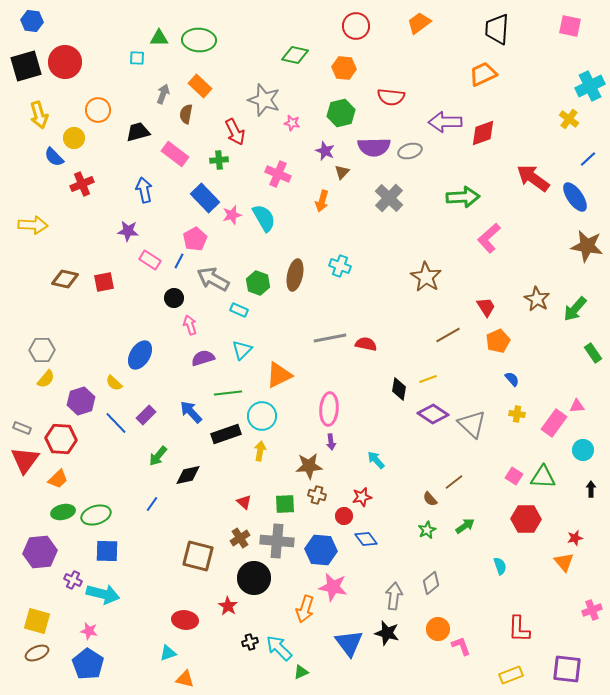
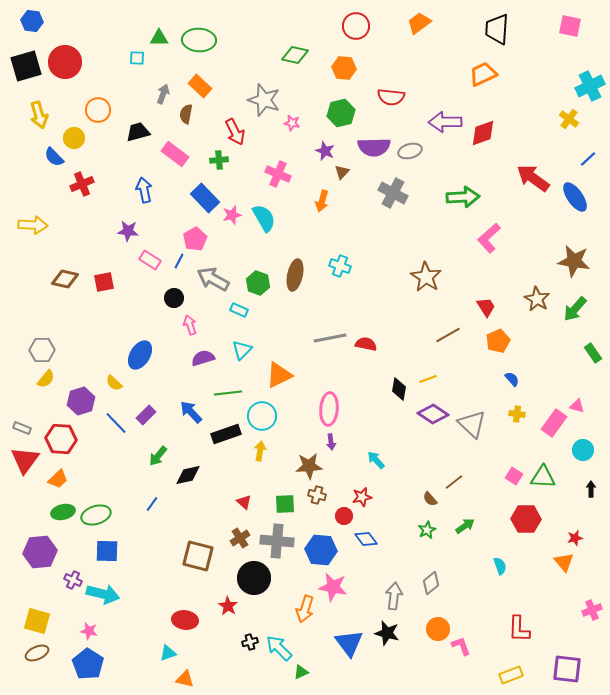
gray cross at (389, 198): moved 4 px right, 5 px up; rotated 16 degrees counterclockwise
brown star at (587, 246): moved 13 px left, 15 px down
pink triangle at (577, 406): rotated 21 degrees clockwise
